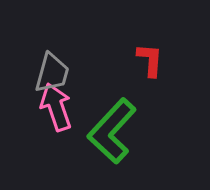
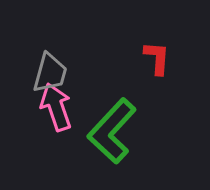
red L-shape: moved 7 px right, 2 px up
gray trapezoid: moved 2 px left
